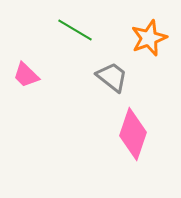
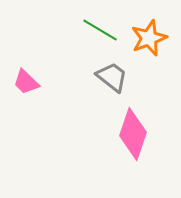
green line: moved 25 px right
pink trapezoid: moved 7 px down
